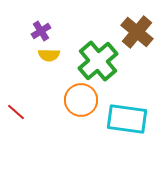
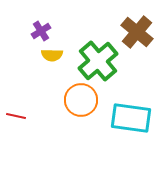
yellow semicircle: moved 3 px right
red line: moved 4 px down; rotated 30 degrees counterclockwise
cyan rectangle: moved 4 px right, 1 px up
